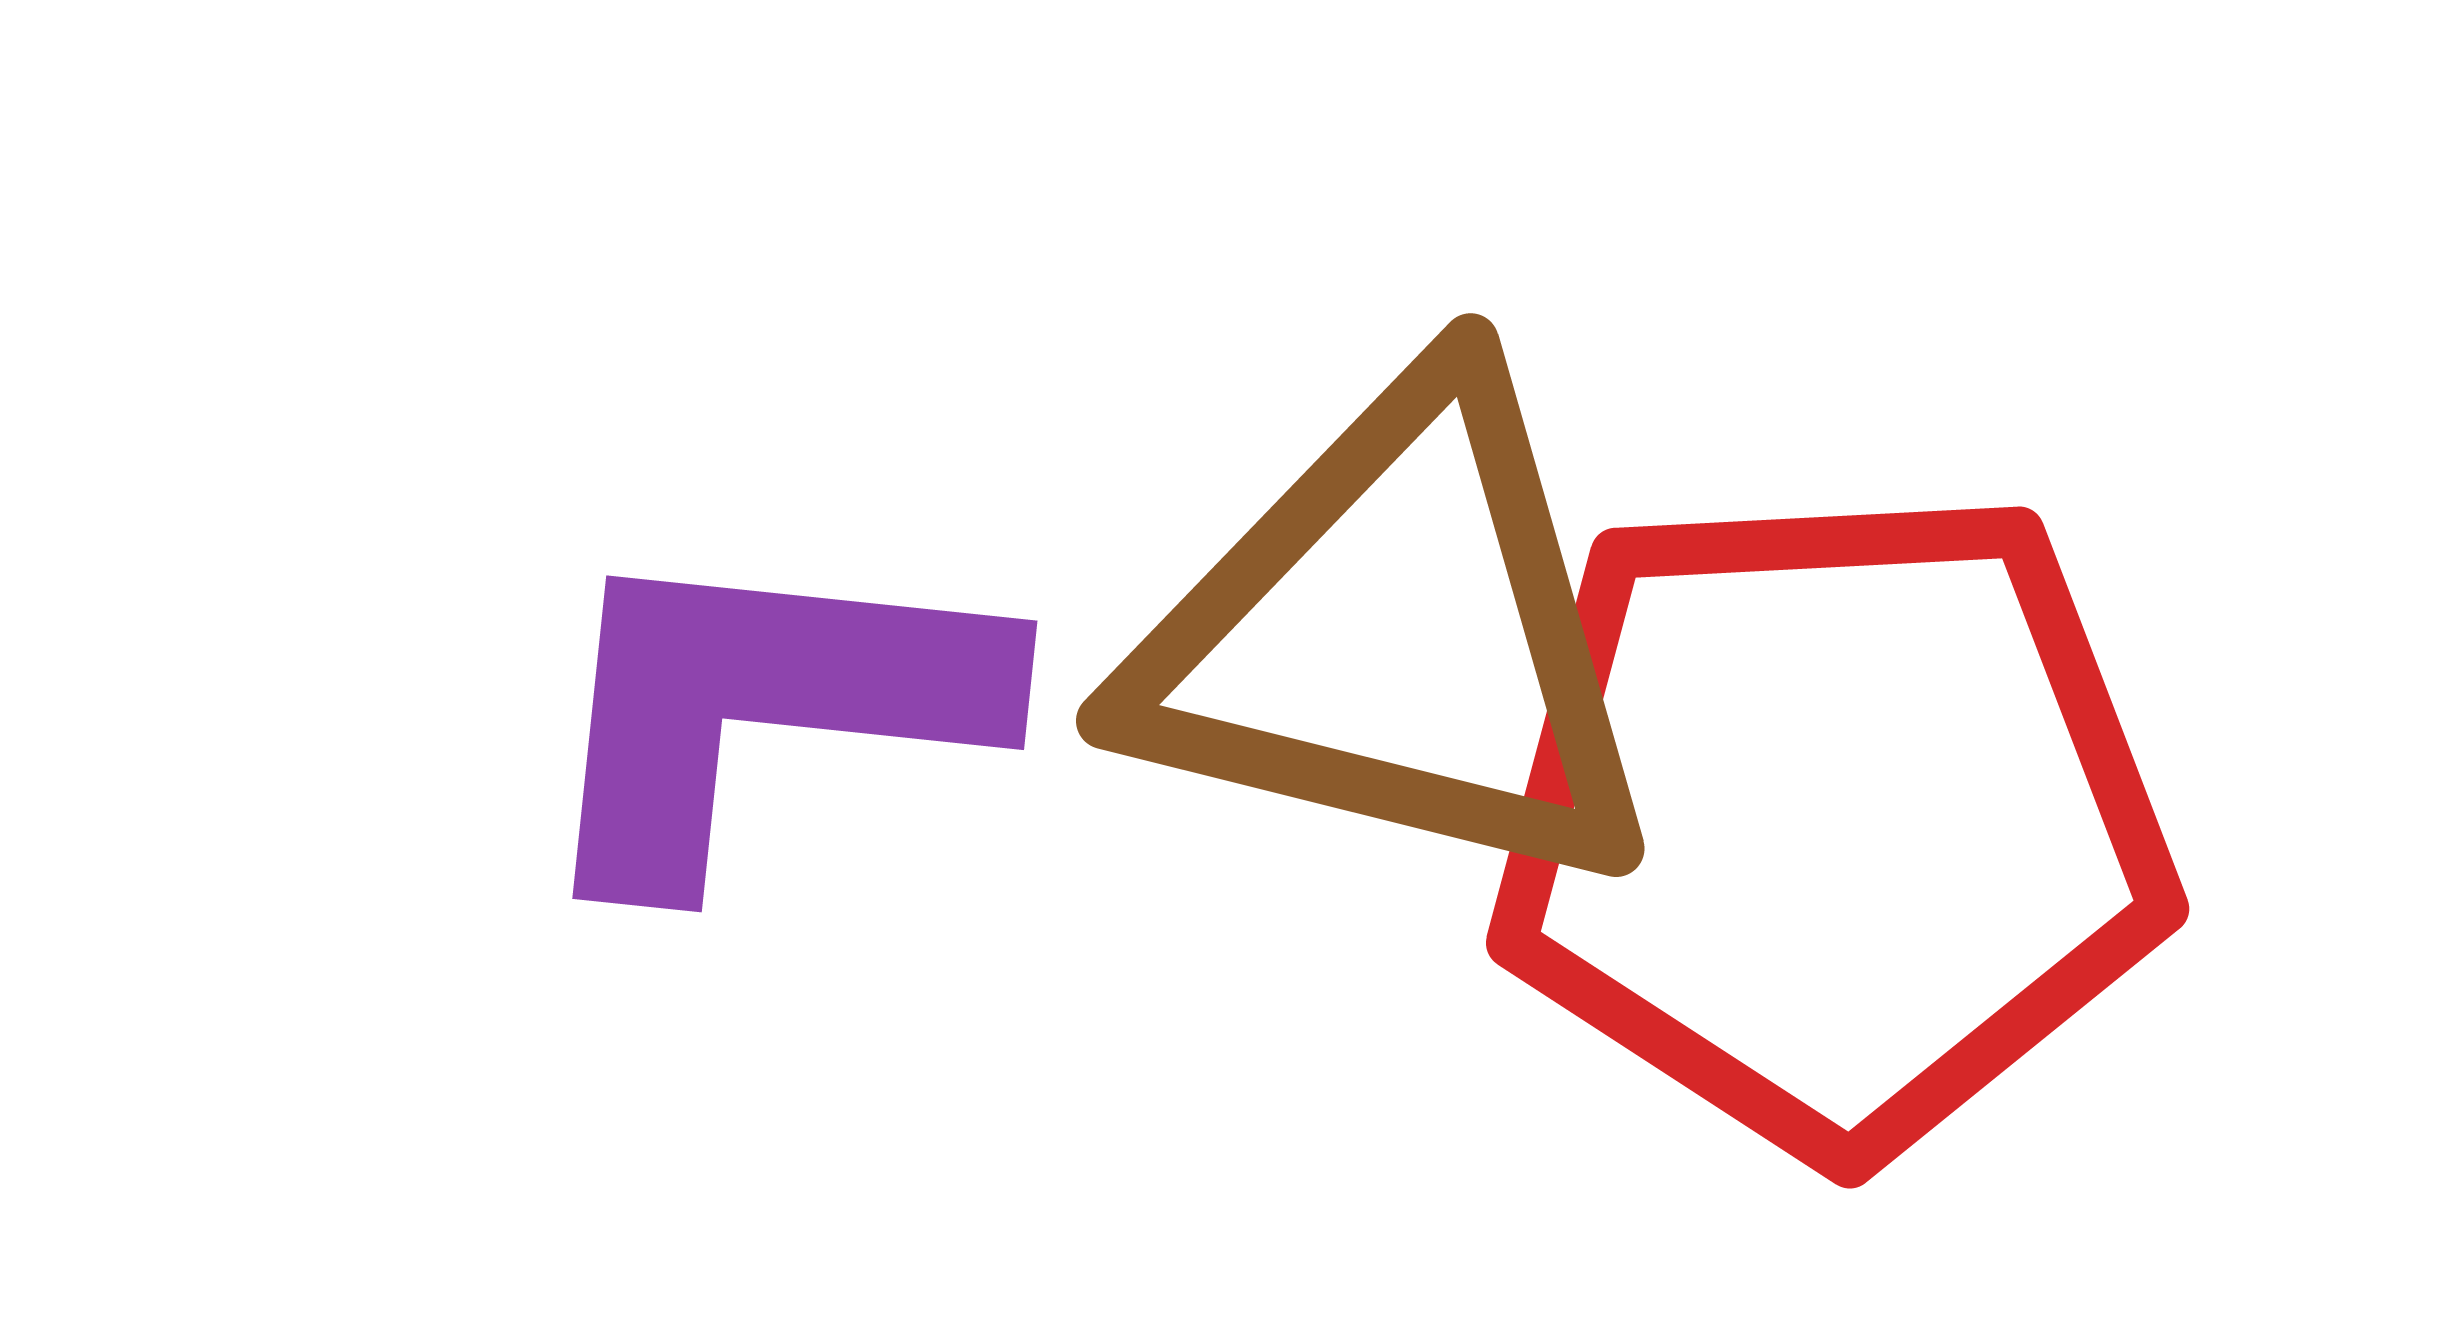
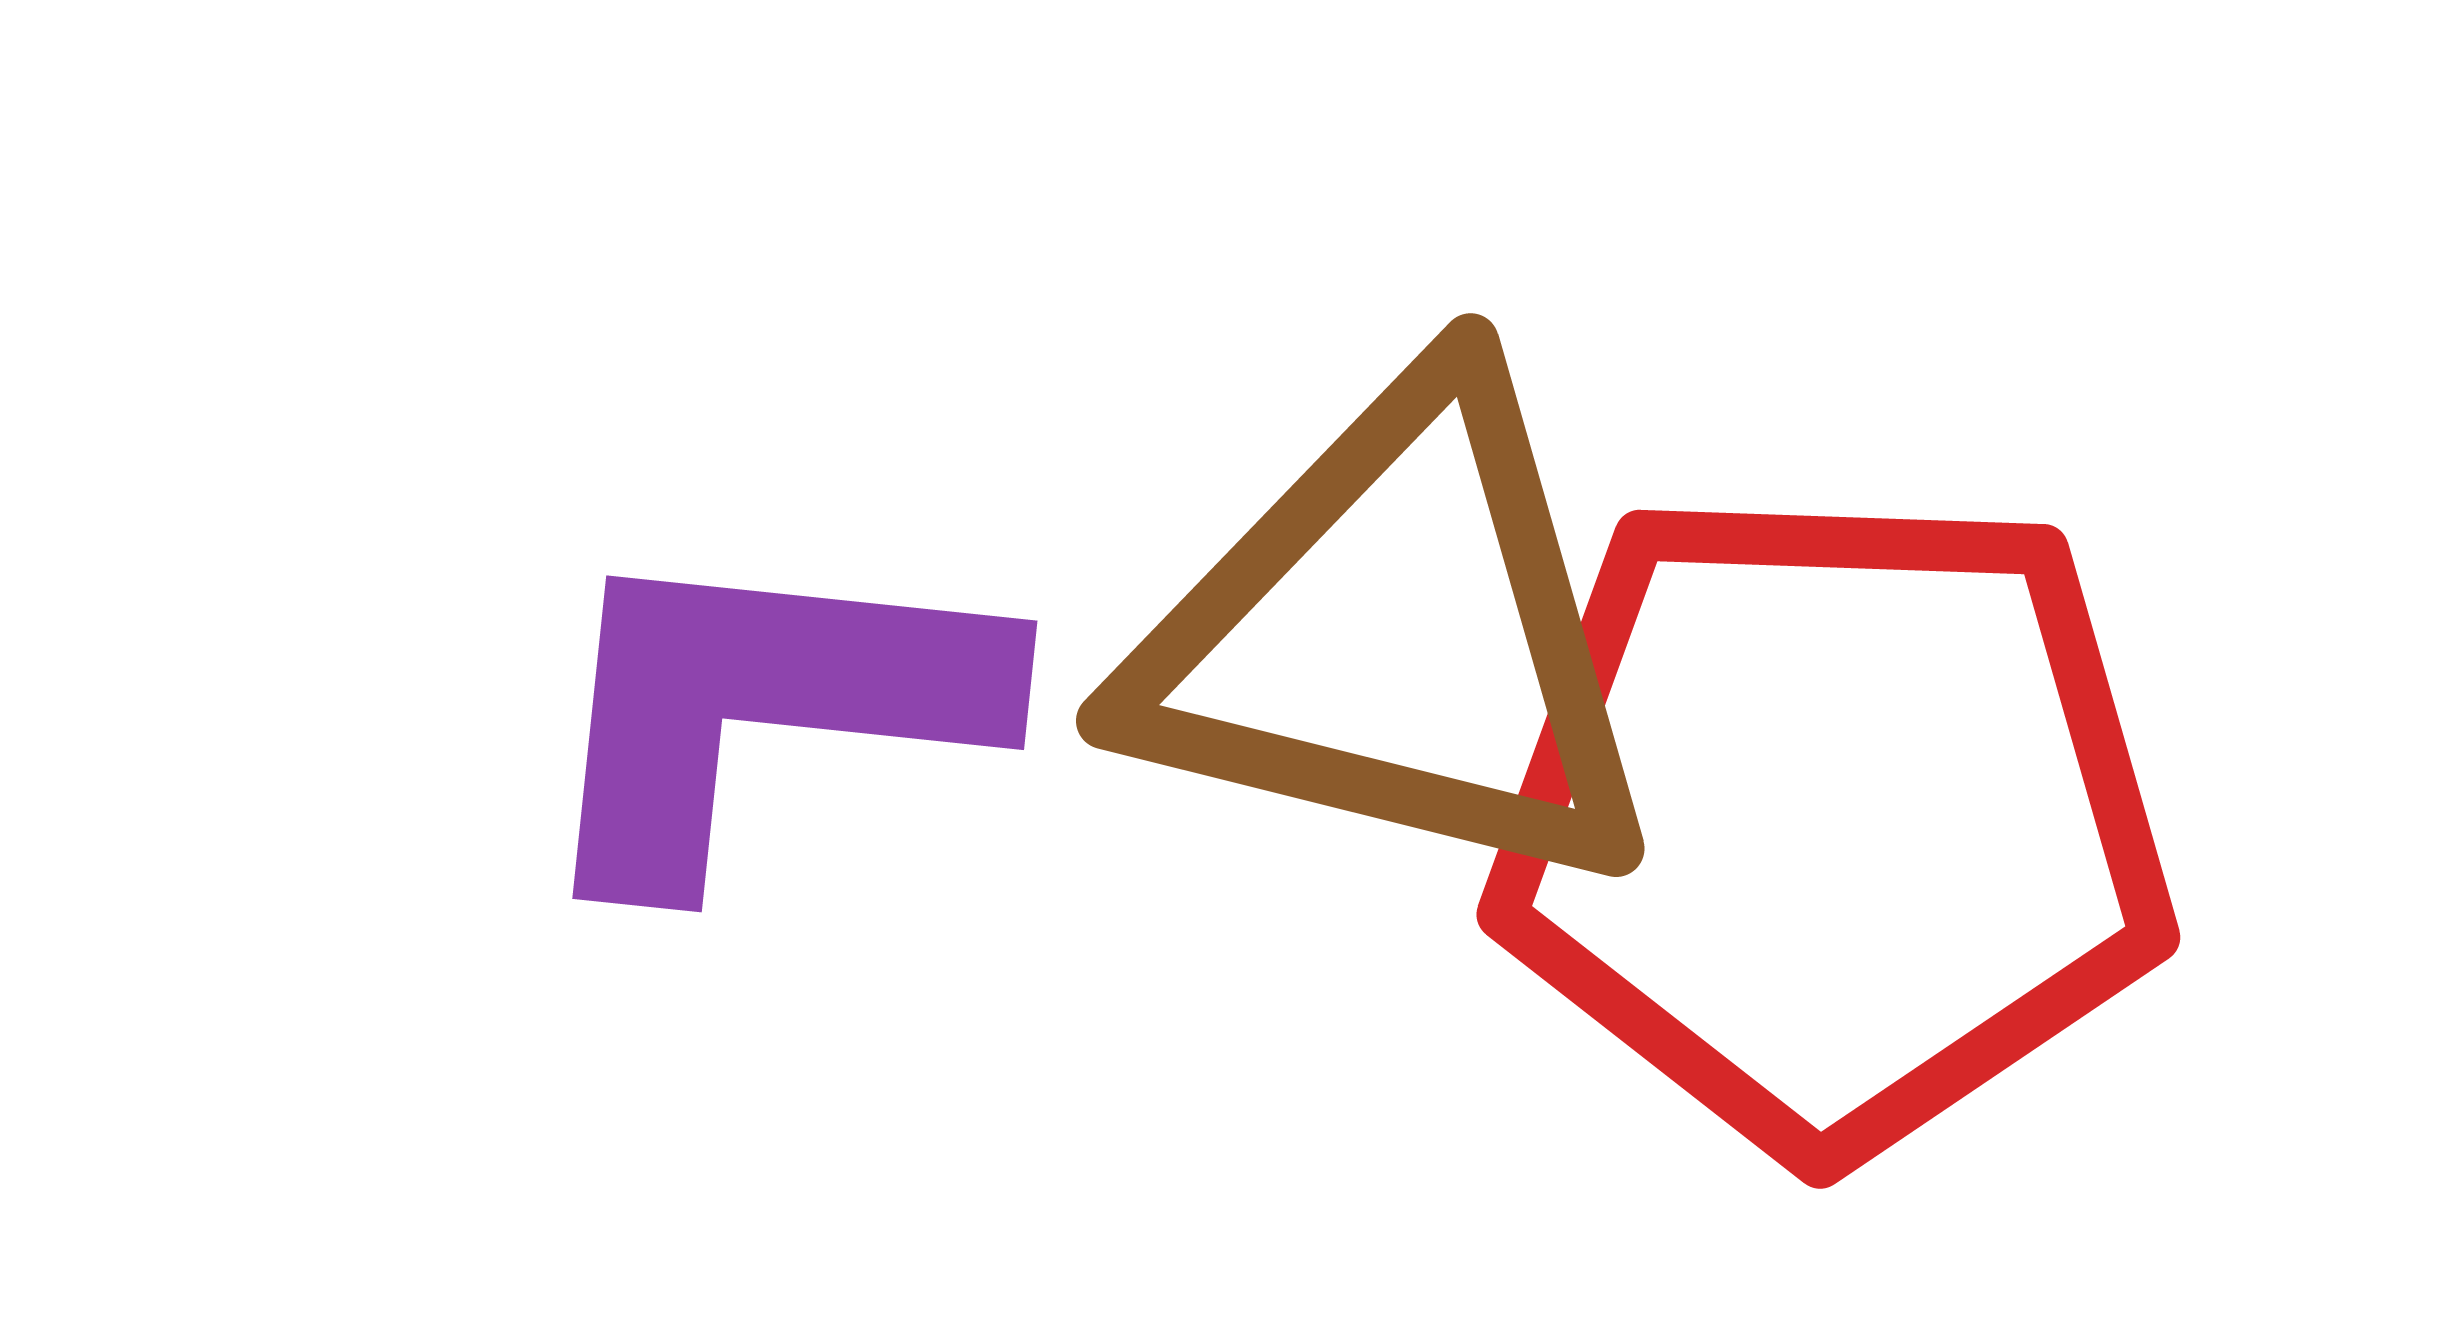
red pentagon: rotated 5 degrees clockwise
